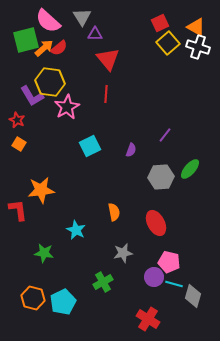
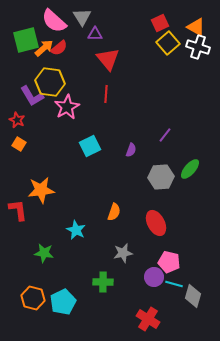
pink semicircle: moved 6 px right
orange semicircle: rotated 30 degrees clockwise
green cross: rotated 30 degrees clockwise
